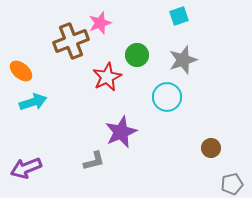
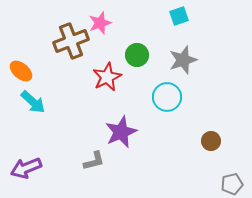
cyan arrow: rotated 60 degrees clockwise
brown circle: moved 7 px up
